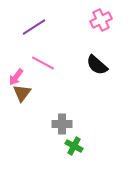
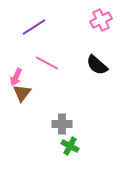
pink line: moved 4 px right
pink arrow: rotated 12 degrees counterclockwise
green cross: moved 4 px left
